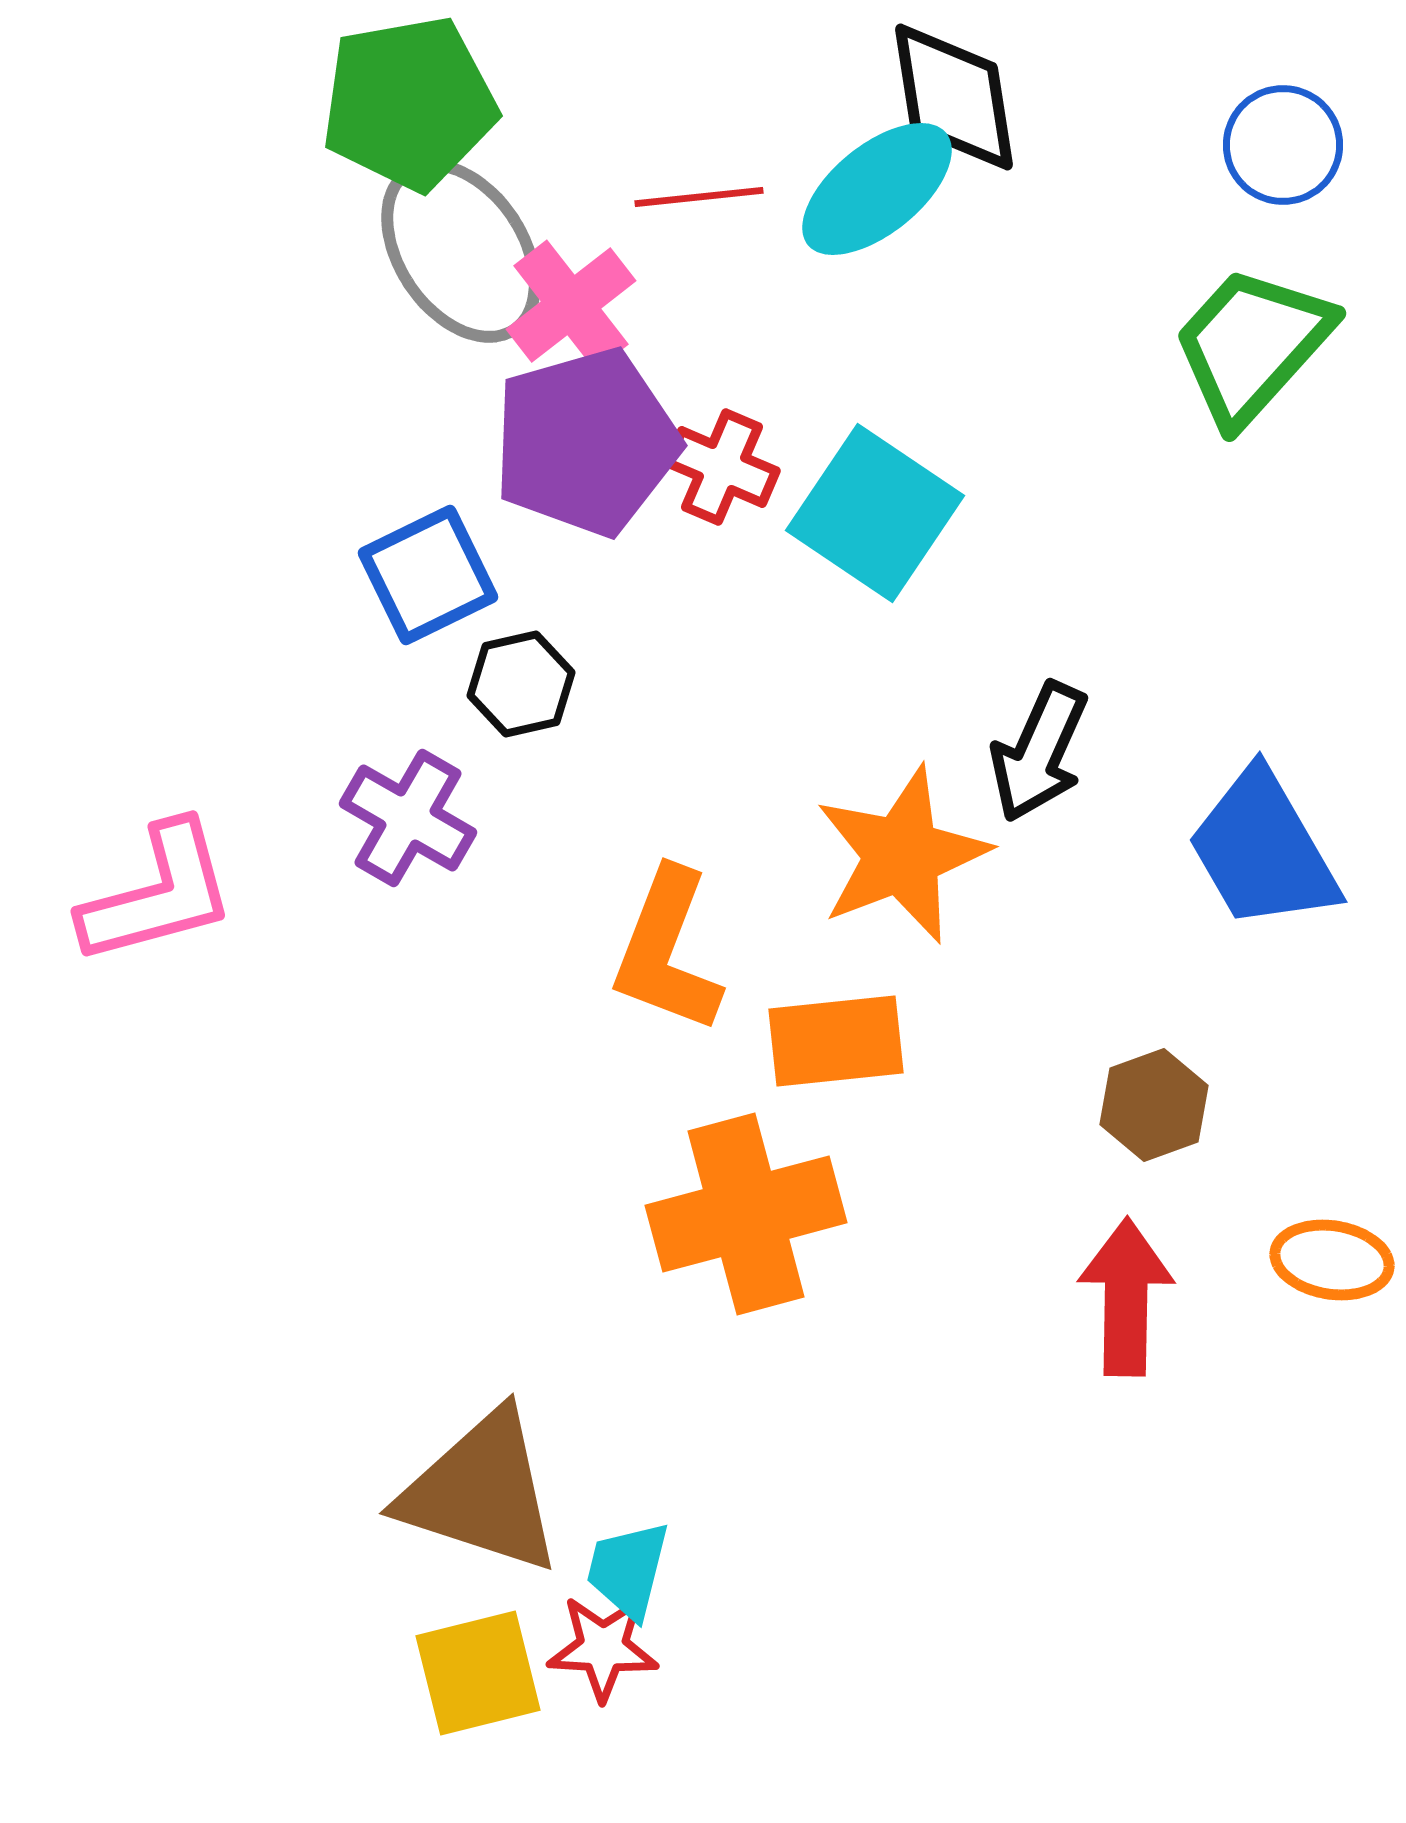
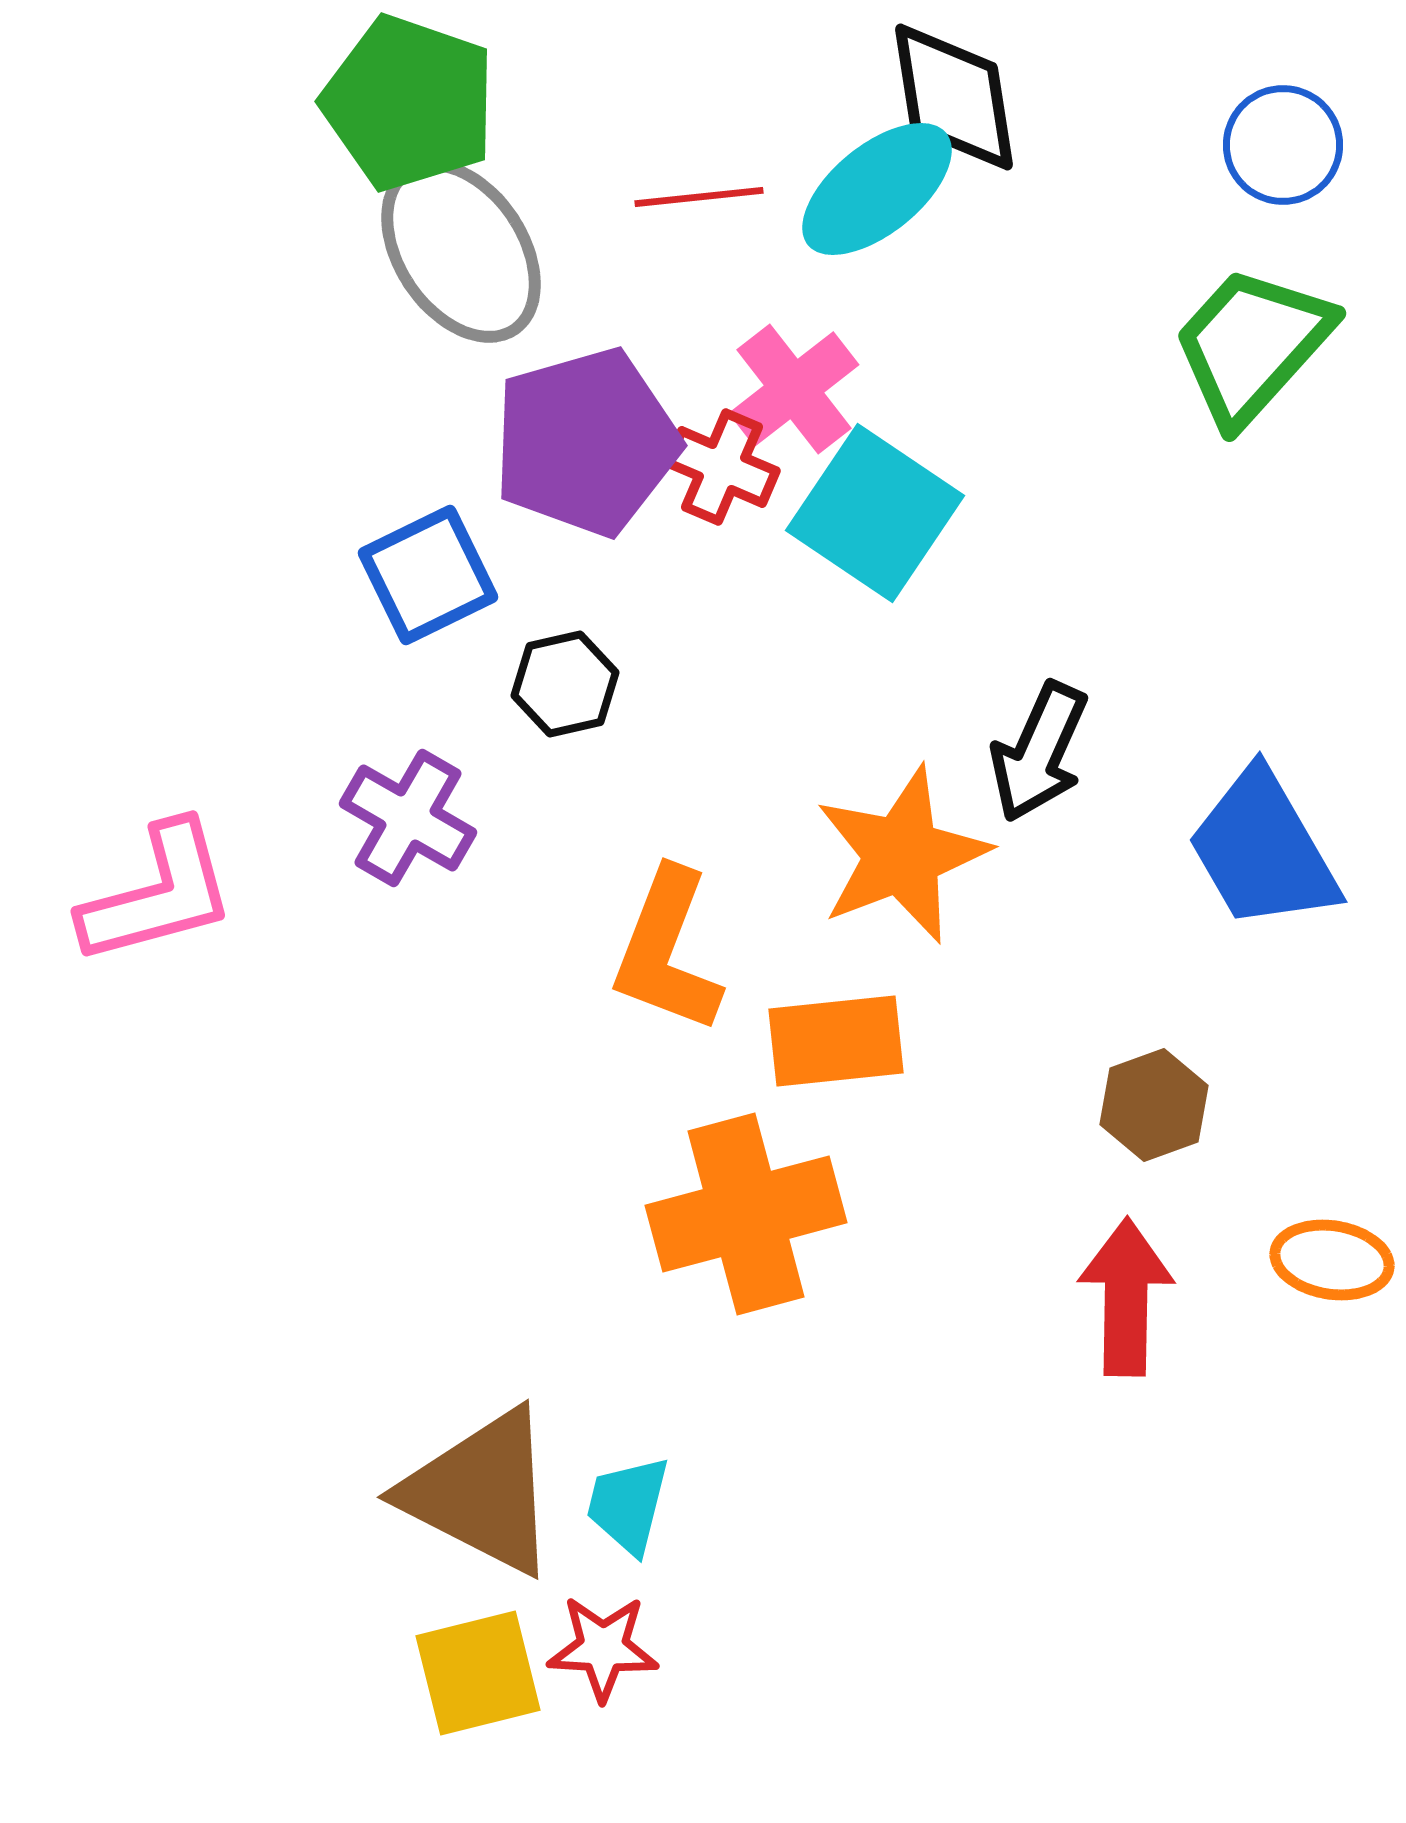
green pentagon: rotated 29 degrees clockwise
pink cross: moved 223 px right, 84 px down
black hexagon: moved 44 px right
brown triangle: rotated 9 degrees clockwise
cyan trapezoid: moved 65 px up
